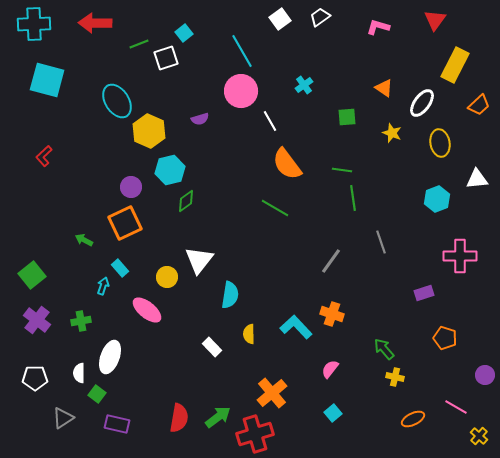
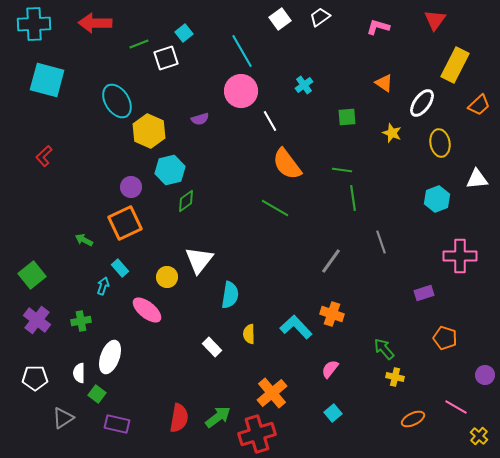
orange triangle at (384, 88): moved 5 px up
red cross at (255, 434): moved 2 px right
